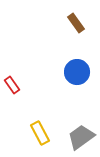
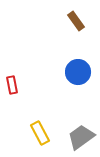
brown rectangle: moved 2 px up
blue circle: moved 1 px right
red rectangle: rotated 24 degrees clockwise
